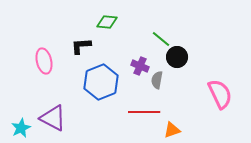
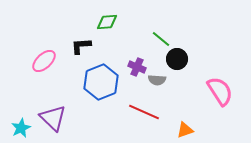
green diamond: rotated 10 degrees counterclockwise
black circle: moved 2 px down
pink ellipse: rotated 60 degrees clockwise
purple cross: moved 3 px left, 1 px down
gray semicircle: rotated 96 degrees counterclockwise
pink semicircle: moved 3 px up; rotated 8 degrees counterclockwise
red line: rotated 24 degrees clockwise
purple triangle: rotated 16 degrees clockwise
orange triangle: moved 13 px right
